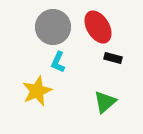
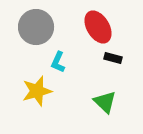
gray circle: moved 17 px left
yellow star: rotated 8 degrees clockwise
green triangle: rotated 35 degrees counterclockwise
